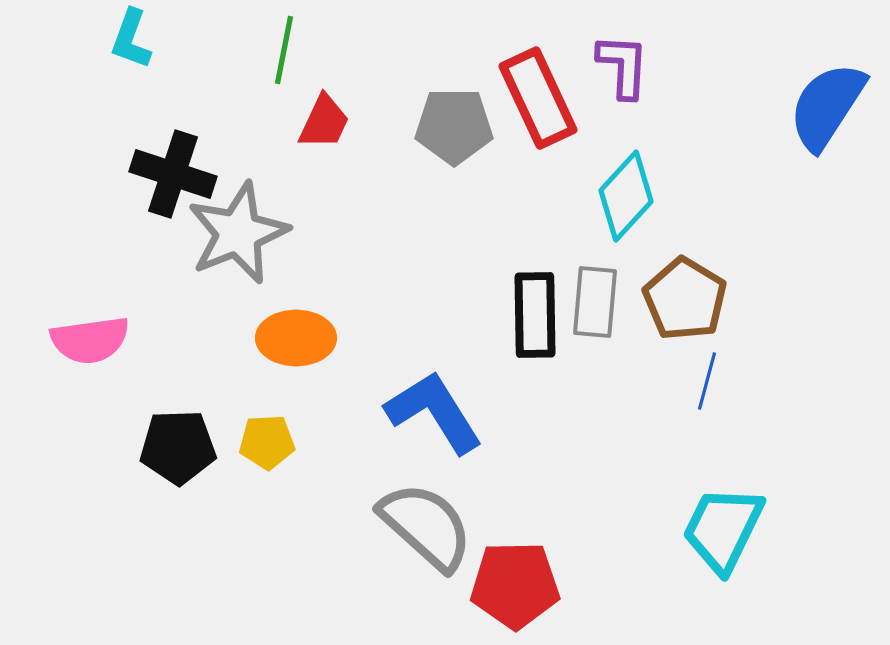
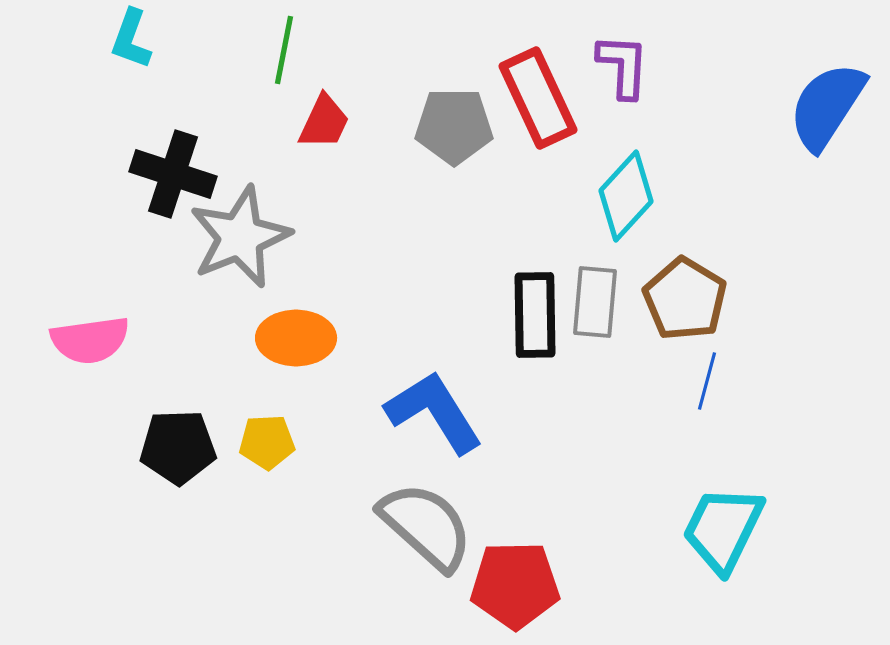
gray star: moved 2 px right, 4 px down
